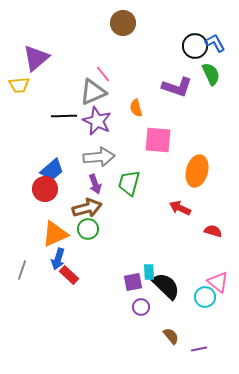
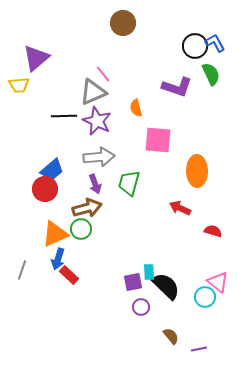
orange ellipse: rotated 16 degrees counterclockwise
green circle: moved 7 px left
